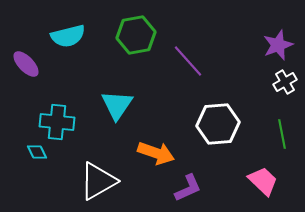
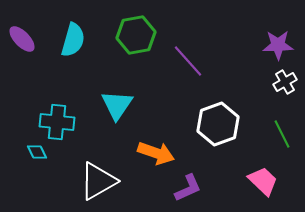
cyan semicircle: moved 5 px right, 4 px down; rotated 60 degrees counterclockwise
purple star: rotated 20 degrees clockwise
purple ellipse: moved 4 px left, 25 px up
white hexagon: rotated 15 degrees counterclockwise
green line: rotated 16 degrees counterclockwise
